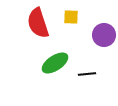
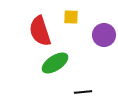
red semicircle: moved 2 px right, 8 px down
black line: moved 4 px left, 18 px down
